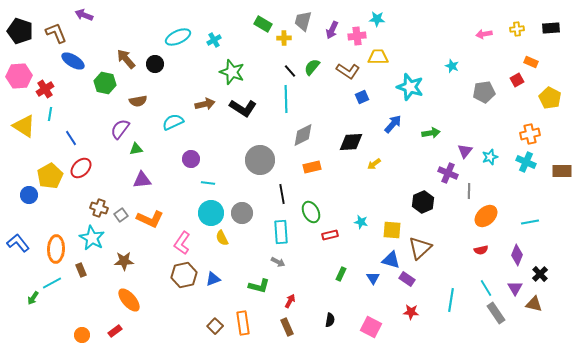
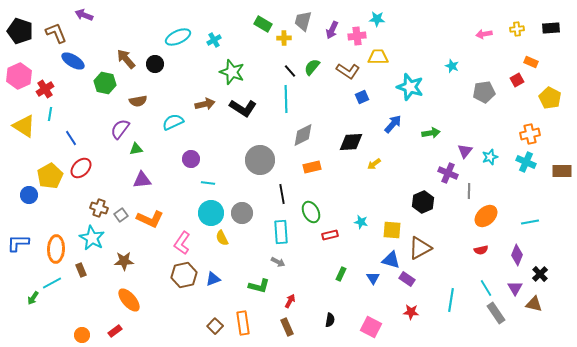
pink hexagon at (19, 76): rotated 20 degrees counterclockwise
blue L-shape at (18, 243): rotated 50 degrees counterclockwise
brown triangle at (420, 248): rotated 15 degrees clockwise
